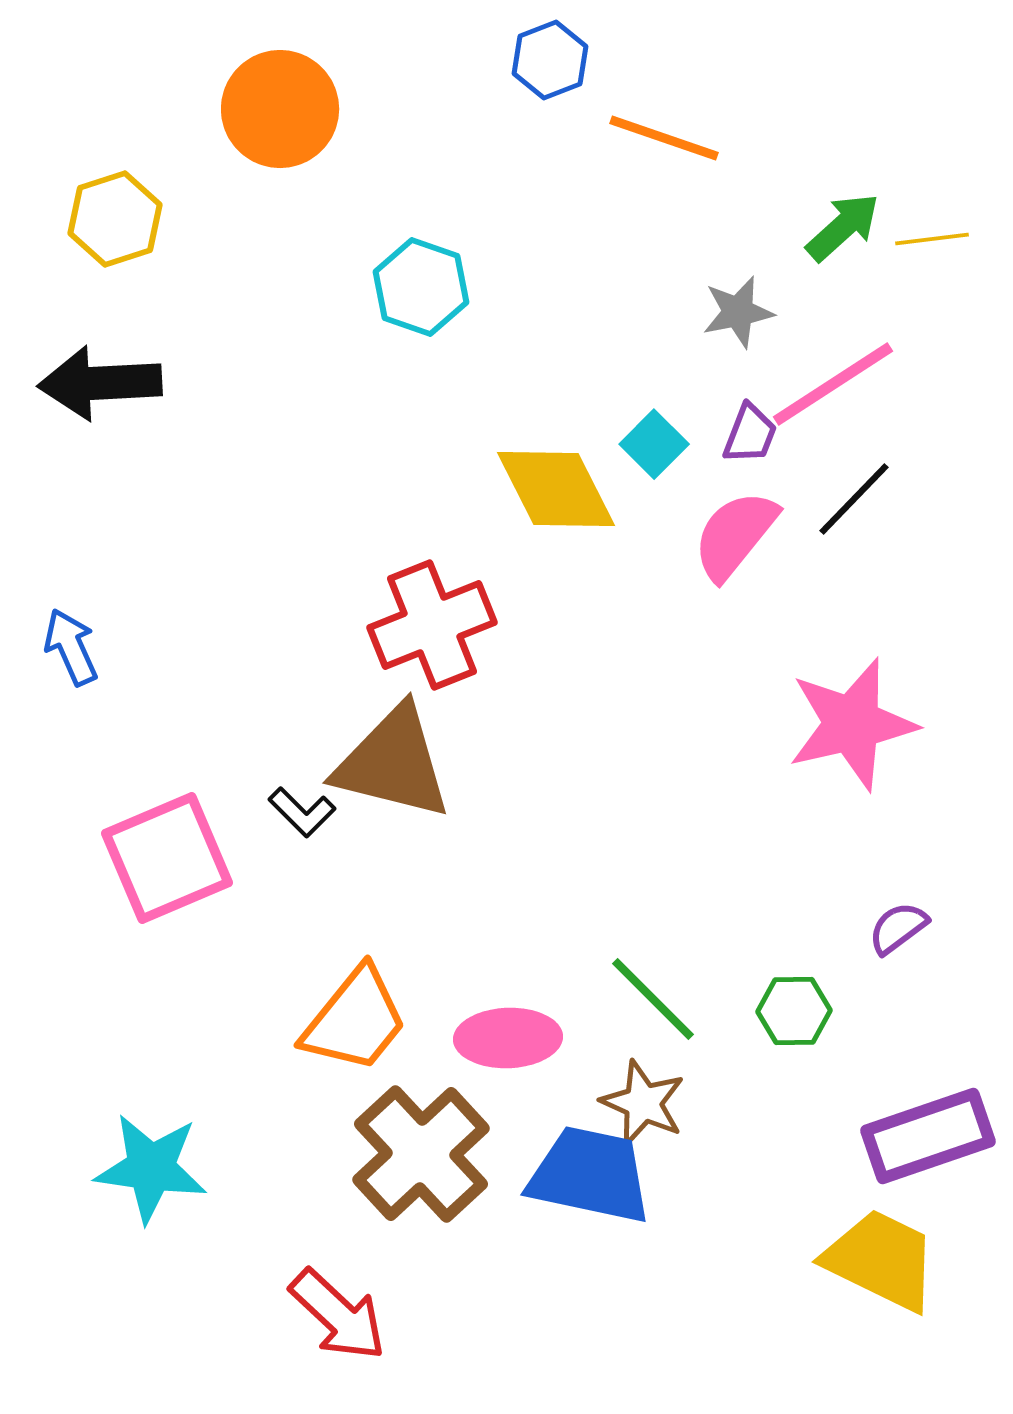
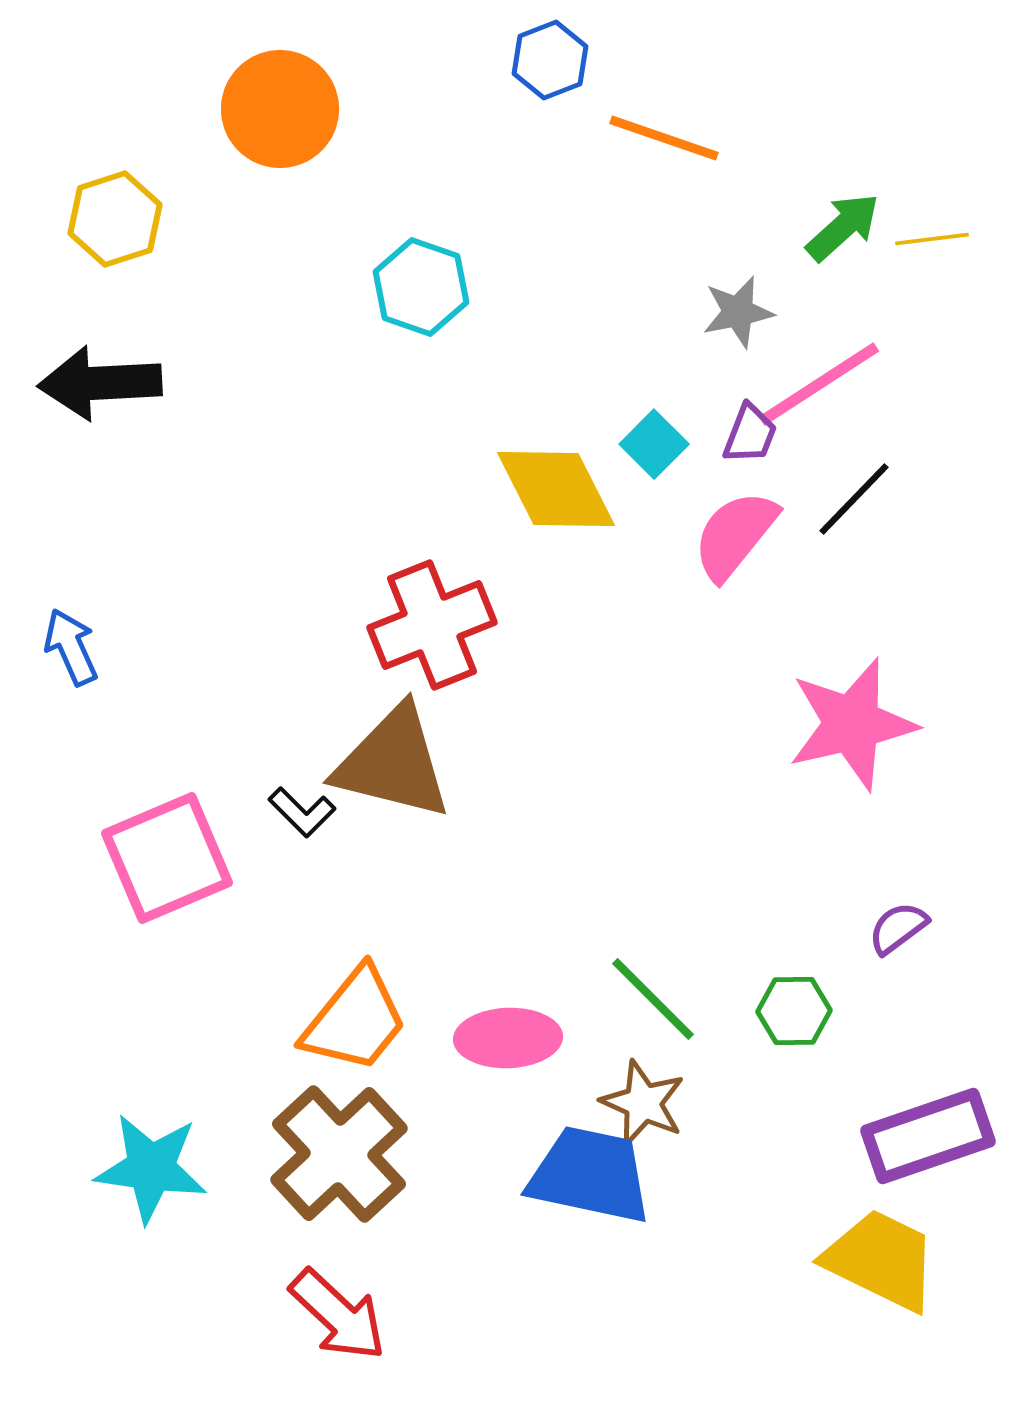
pink line: moved 14 px left
brown cross: moved 82 px left
